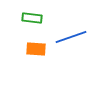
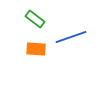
green rectangle: moved 3 px right, 1 px down; rotated 30 degrees clockwise
